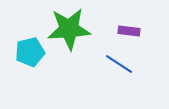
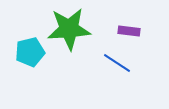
blue line: moved 2 px left, 1 px up
